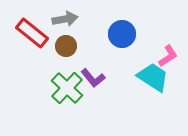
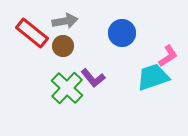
gray arrow: moved 2 px down
blue circle: moved 1 px up
brown circle: moved 3 px left
cyan trapezoid: rotated 52 degrees counterclockwise
